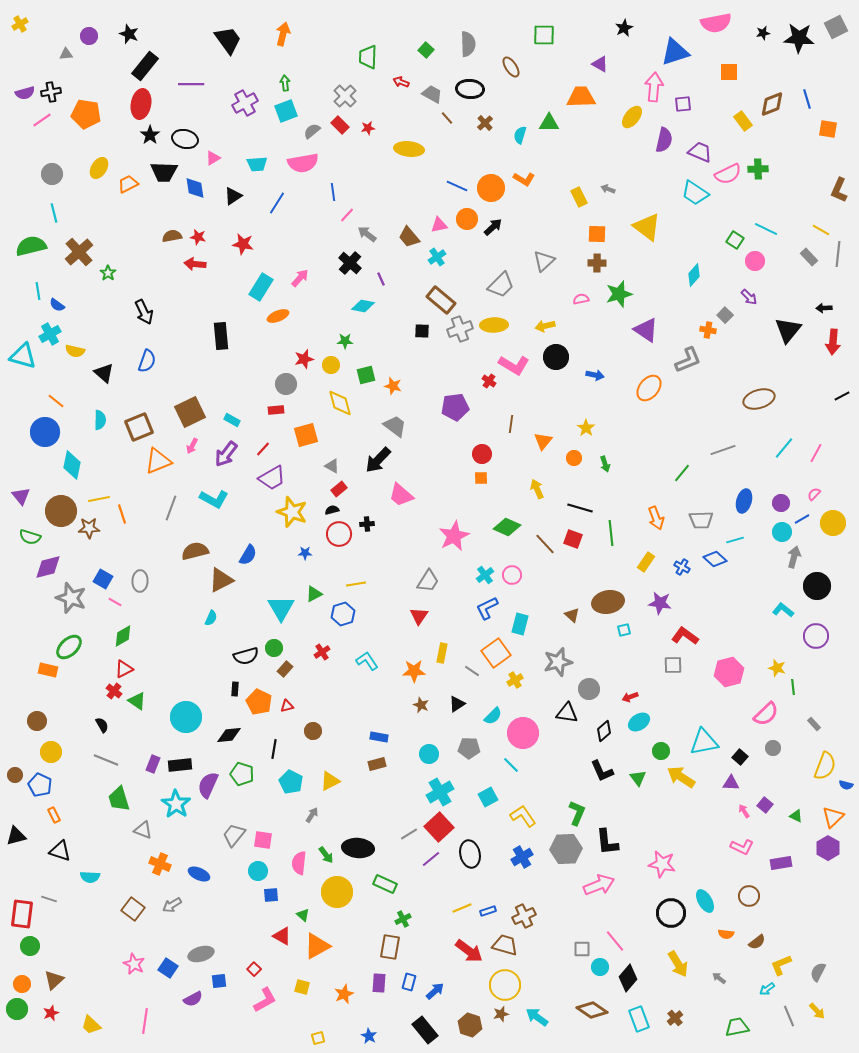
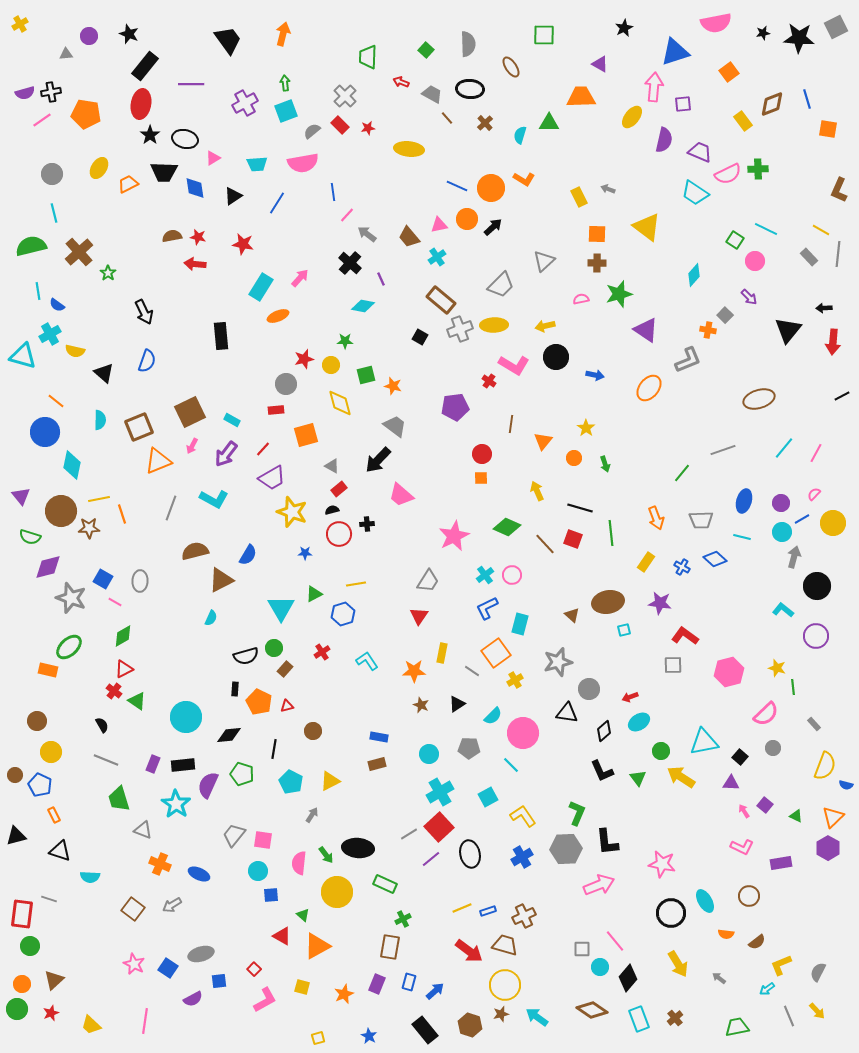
orange square at (729, 72): rotated 36 degrees counterclockwise
black square at (422, 331): moved 2 px left, 6 px down; rotated 28 degrees clockwise
yellow arrow at (537, 489): moved 2 px down
cyan line at (735, 540): moved 7 px right, 3 px up; rotated 30 degrees clockwise
black rectangle at (180, 765): moved 3 px right
purple rectangle at (379, 983): moved 2 px left, 1 px down; rotated 18 degrees clockwise
